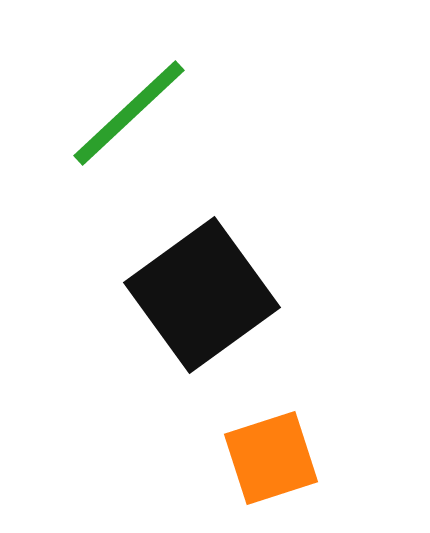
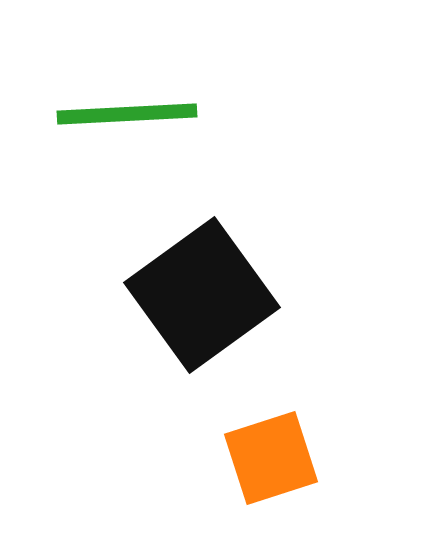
green line: moved 2 px left, 1 px down; rotated 40 degrees clockwise
